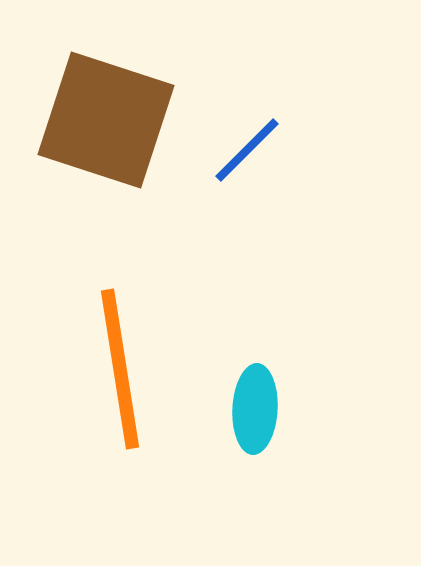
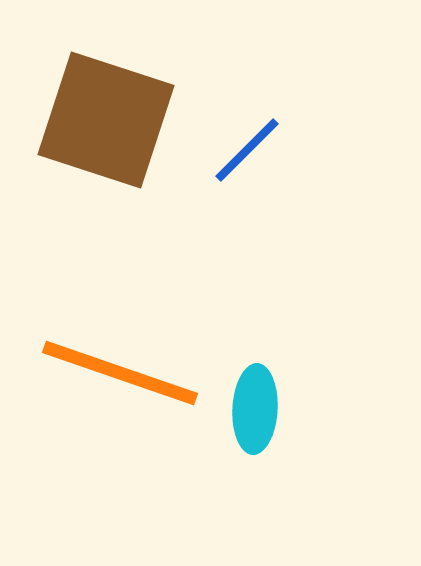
orange line: moved 4 px down; rotated 62 degrees counterclockwise
